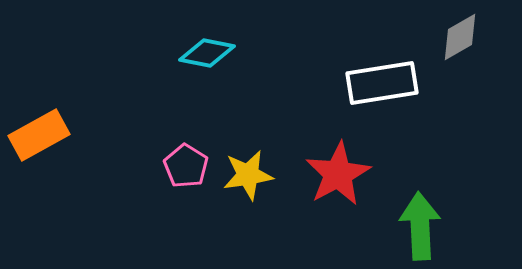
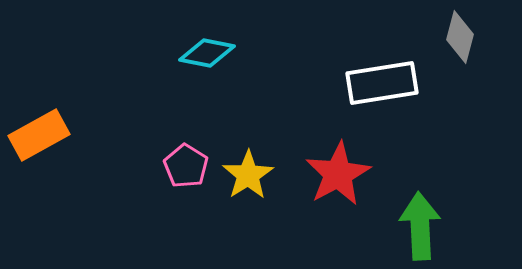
gray diamond: rotated 45 degrees counterclockwise
yellow star: rotated 24 degrees counterclockwise
